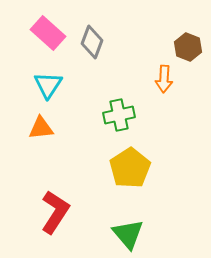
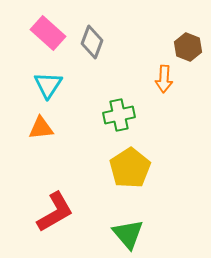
red L-shape: rotated 27 degrees clockwise
